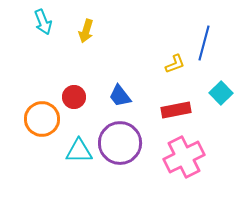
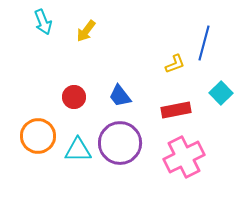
yellow arrow: rotated 20 degrees clockwise
orange circle: moved 4 px left, 17 px down
cyan triangle: moved 1 px left, 1 px up
